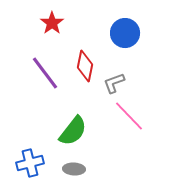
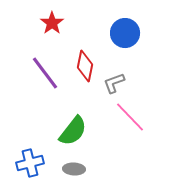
pink line: moved 1 px right, 1 px down
